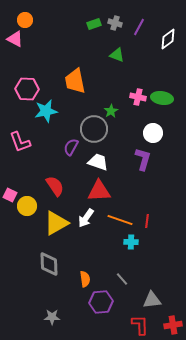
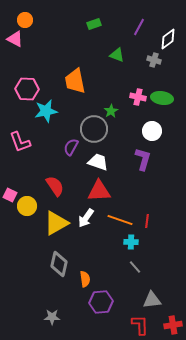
gray cross: moved 39 px right, 37 px down
white circle: moved 1 px left, 2 px up
gray diamond: moved 10 px right; rotated 15 degrees clockwise
gray line: moved 13 px right, 12 px up
